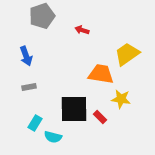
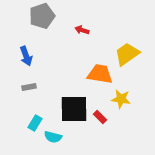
orange trapezoid: moved 1 px left
